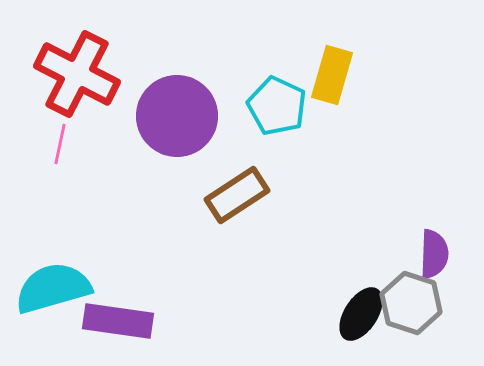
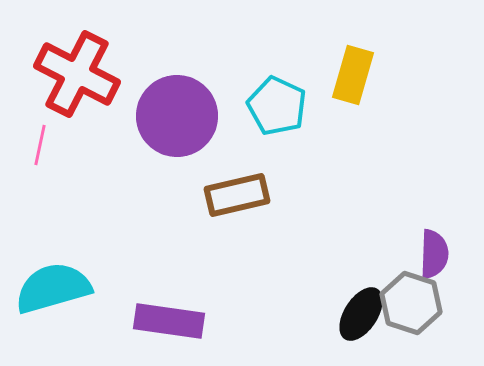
yellow rectangle: moved 21 px right
pink line: moved 20 px left, 1 px down
brown rectangle: rotated 20 degrees clockwise
purple rectangle: moved 51 px right
